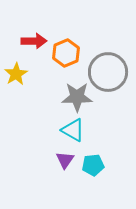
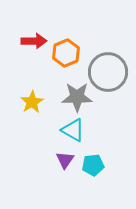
yellow star: moved 16 px right, 28 px down
